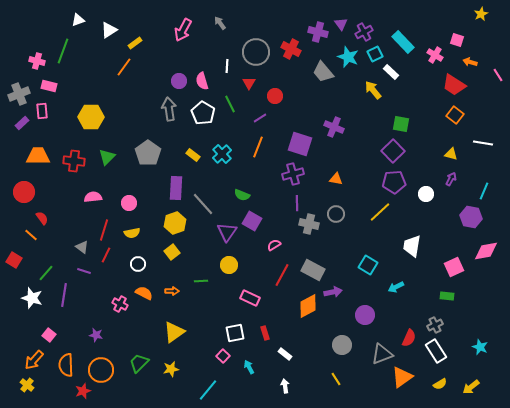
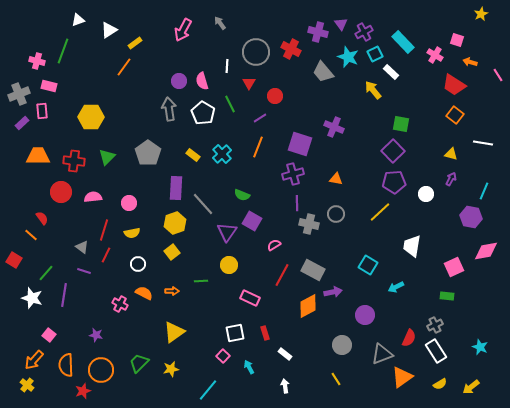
red circle at (24, 192): moved 37 px right
